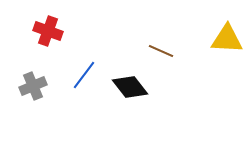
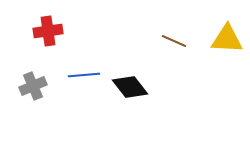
red cross: rotated 28 degrees counterclockwise
brown line: moved 13 px right, 10 px up
blue line: rotated 48 degrees clockwise
